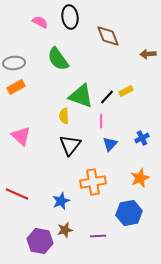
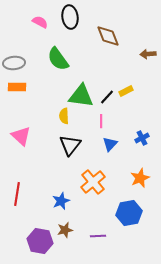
orange rectangle: moved 1 px right; rotated 30 degrees clockwise
green triangle: rotated 12 degrees counterclockwise
orange cross: rotated 30 degrees counterclockwise
red line: rotated 75 degrees clockwise
